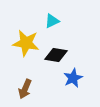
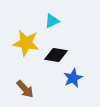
brown arrow: rotated 66 degrees counterclockwise
